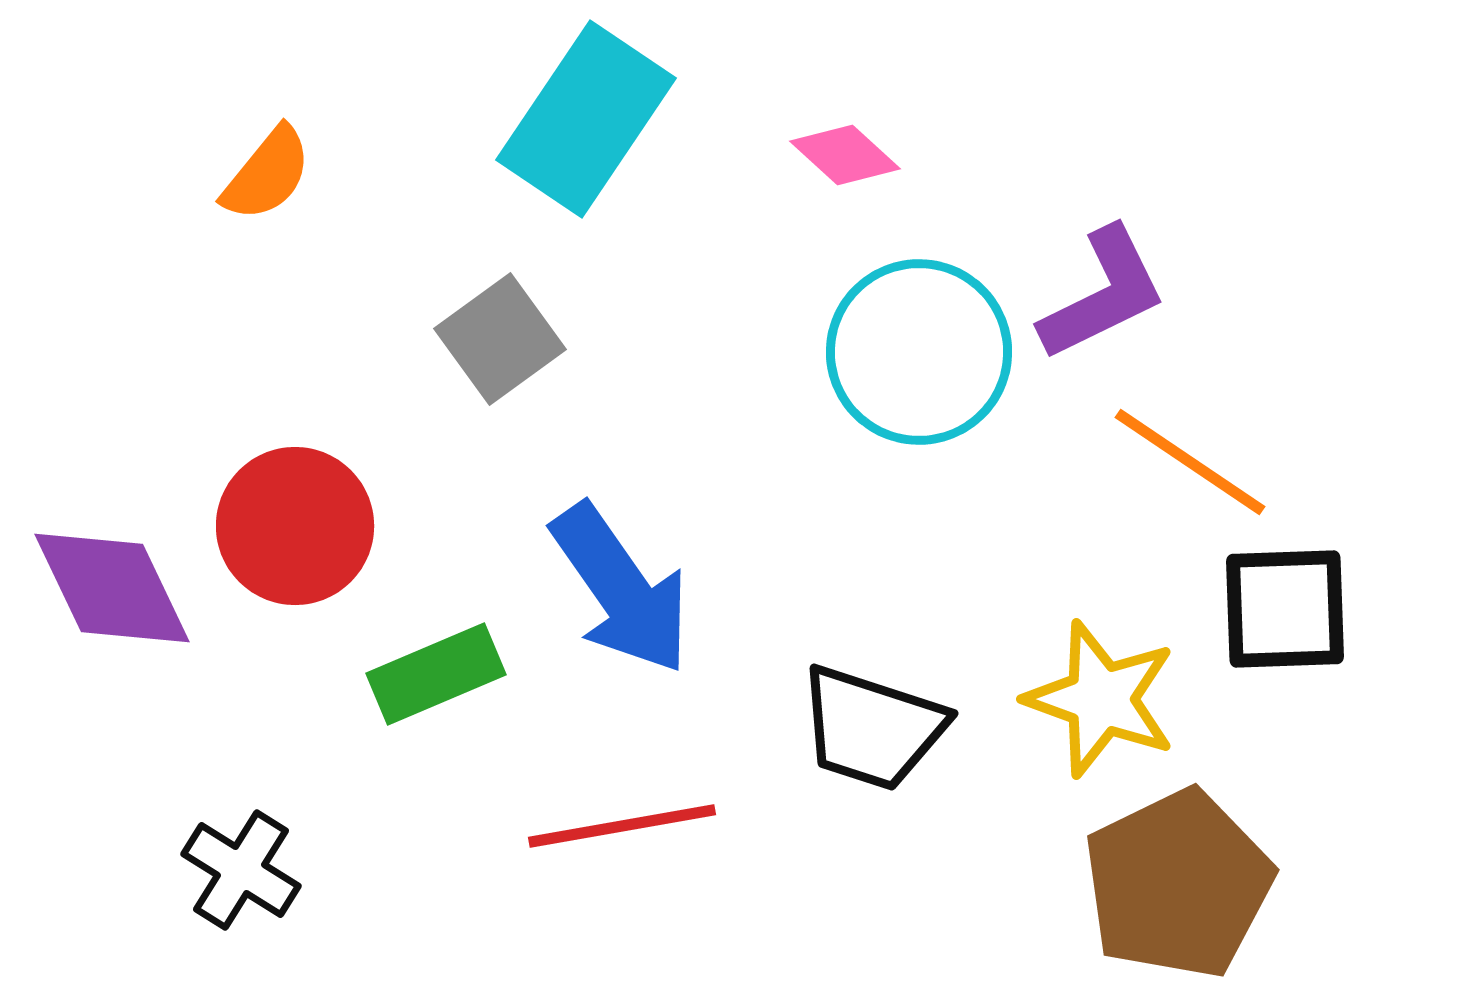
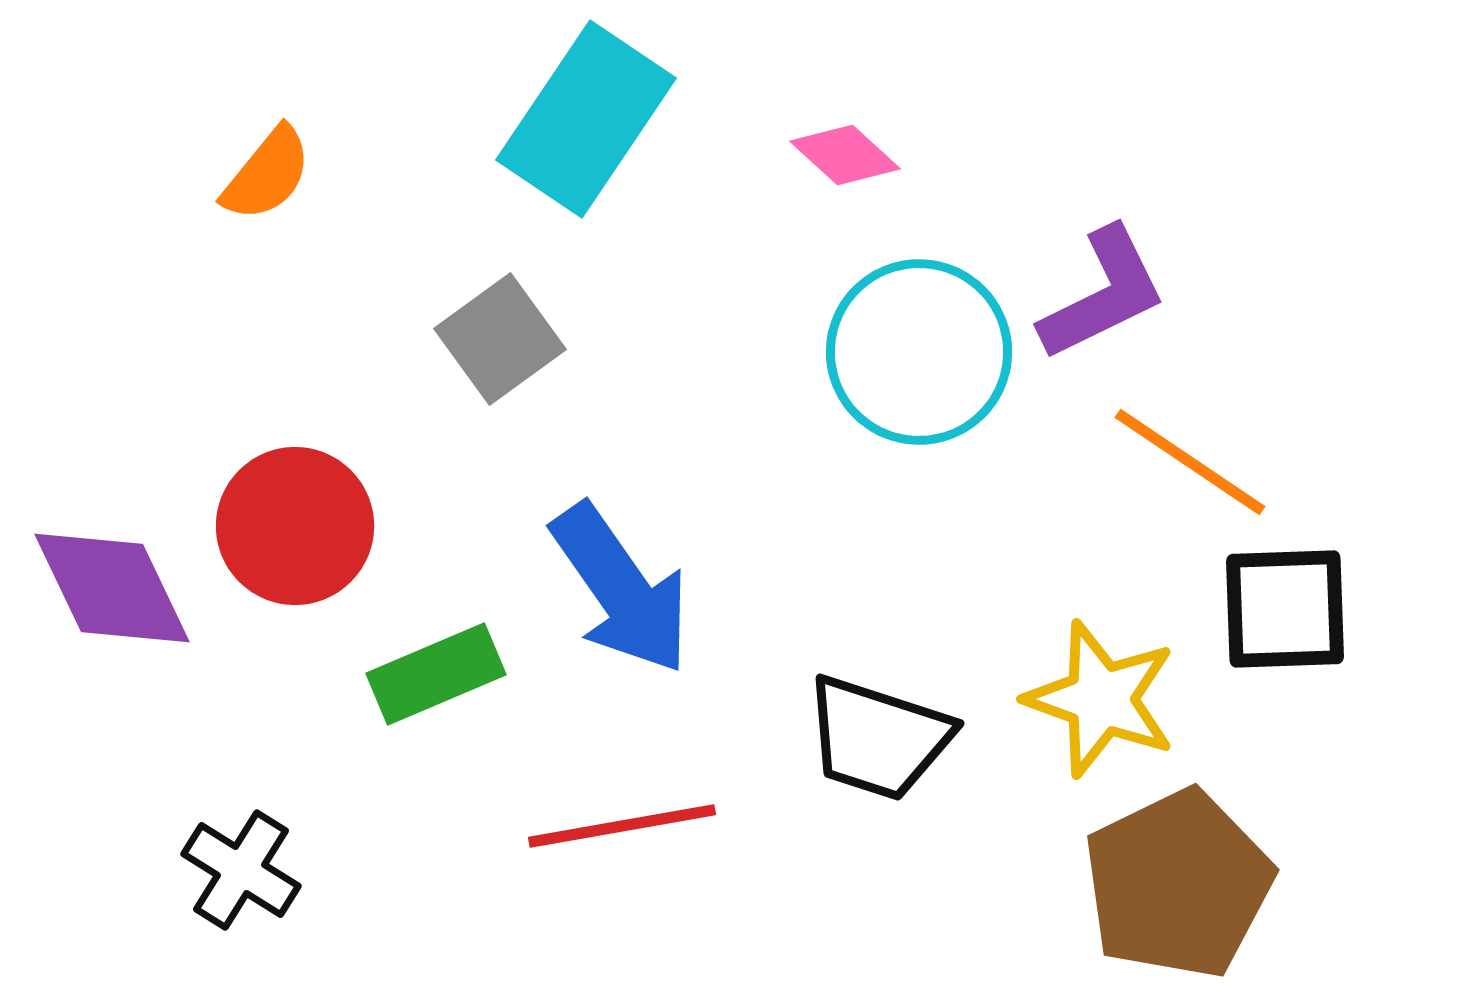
black trapezoid: moved 6 px right, 10 px down
